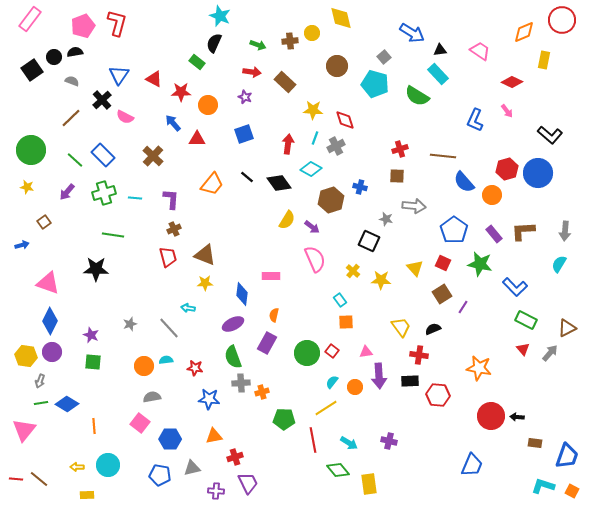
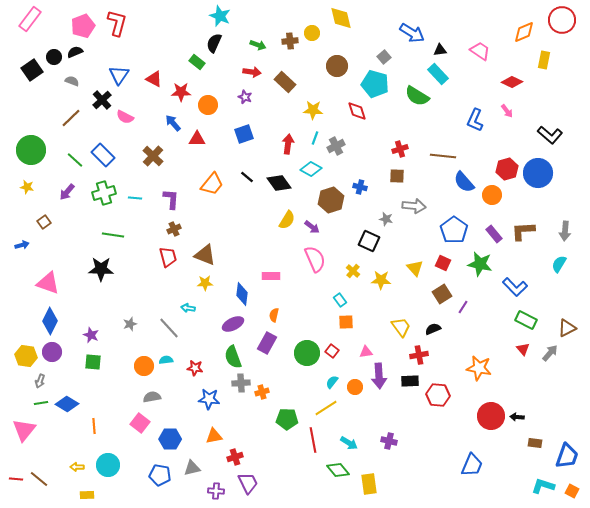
black semicircle at (75, 52): rotated 14 degrees counterclockwise
red diamond at (345, 120): moved 12 px right, 9 px up
black star at (96, 269): moved 5 px right
red cross at (419, 355): rotated 18 degrees counterclockwise
green pentagon at (284, 419): moved 3 px right
